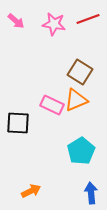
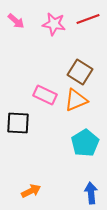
pink rectangle: moved 7 px left, 10 px up
cyan pentagon: moved 4 px right, 8 px up
